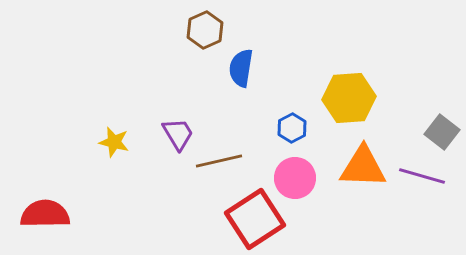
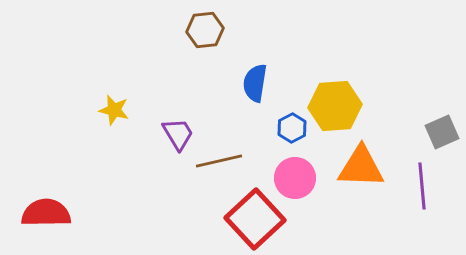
brown hexagon: rotated 18 degrees clockwise
blue semicircle: moved 14 px right, 15 px down
yellow hexagon: moved 14 px left, 8 px down
gray square: rotated 28 degrees clockwise
yellow star: moved 32 px up
orange triangle: moved 2 px left
purple line: moved 10 px down; rotated 69 degrees clockwise
red semicircle: moved 1 px right, 1 px up
red square: rotated 10 degrees counterclockwise
